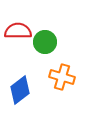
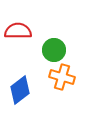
green circle: moved 9 px right, 8 px down
